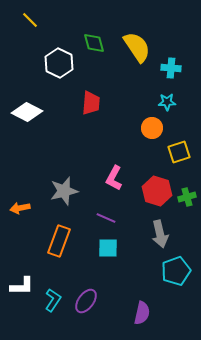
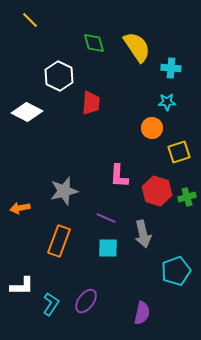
white hexagon: moved 13 px down
pink L-shape: moved 5 px right, 2 px up; rotated 25 degrees counterclockwise
gray arrow: moved 17 px left
cyan L-shape: moved 2 px left, 4 px down
